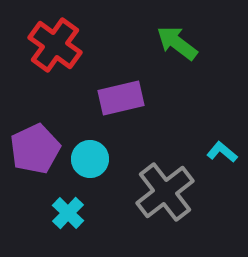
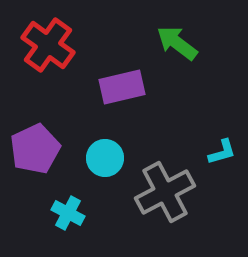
red cross: moved 7 px left
purple rectangle: moved 1 px right, 11 px up
cyan L-shape: rotated 124 degrees clockwise
cyan circle: moved 15 px right, 1 px up
gray cross: rotated 10 degrees clockwise
cyan cross: rotated 16 degrees counterclockwise
